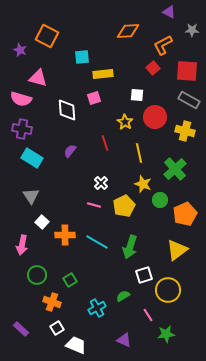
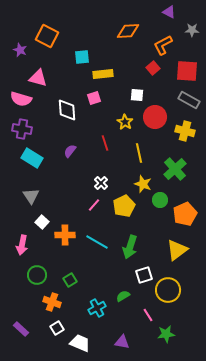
pink line at (94, 205): rotated 64 degrees counterclockwise
purple triangle at (124, 340): moved 2 px left, 2 px down; rotated 14 degrees counterclockwise
white trapezoid at (76, 345): moved 4 px right, 2 px up
